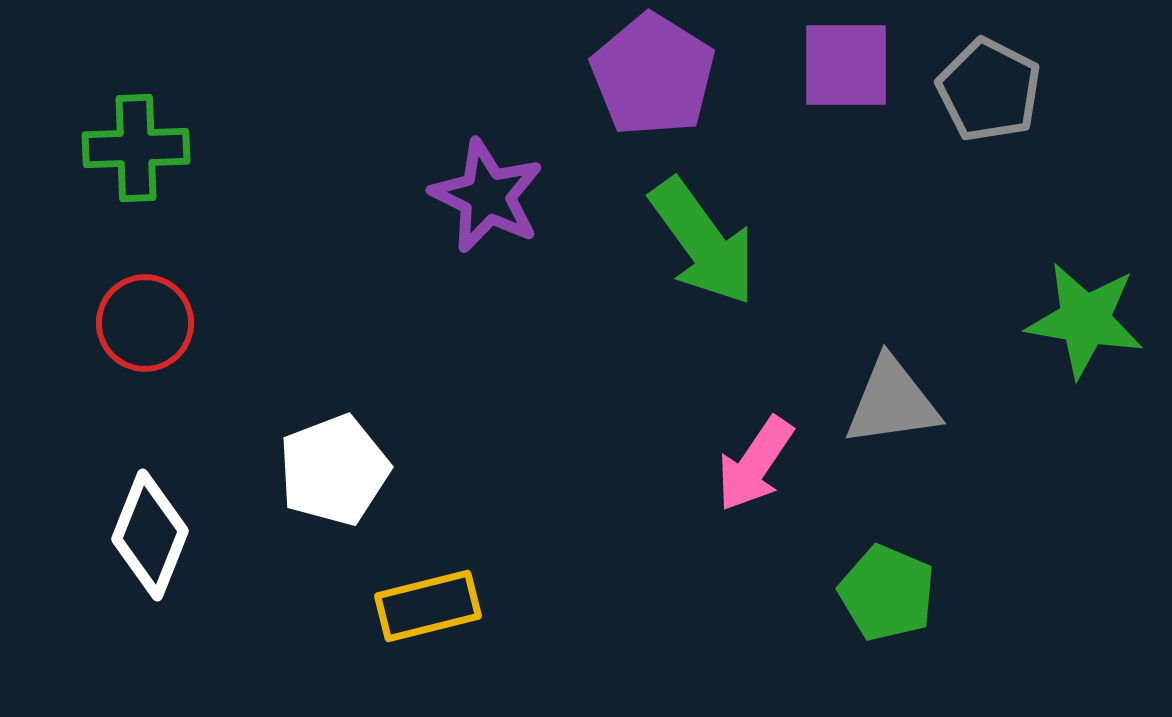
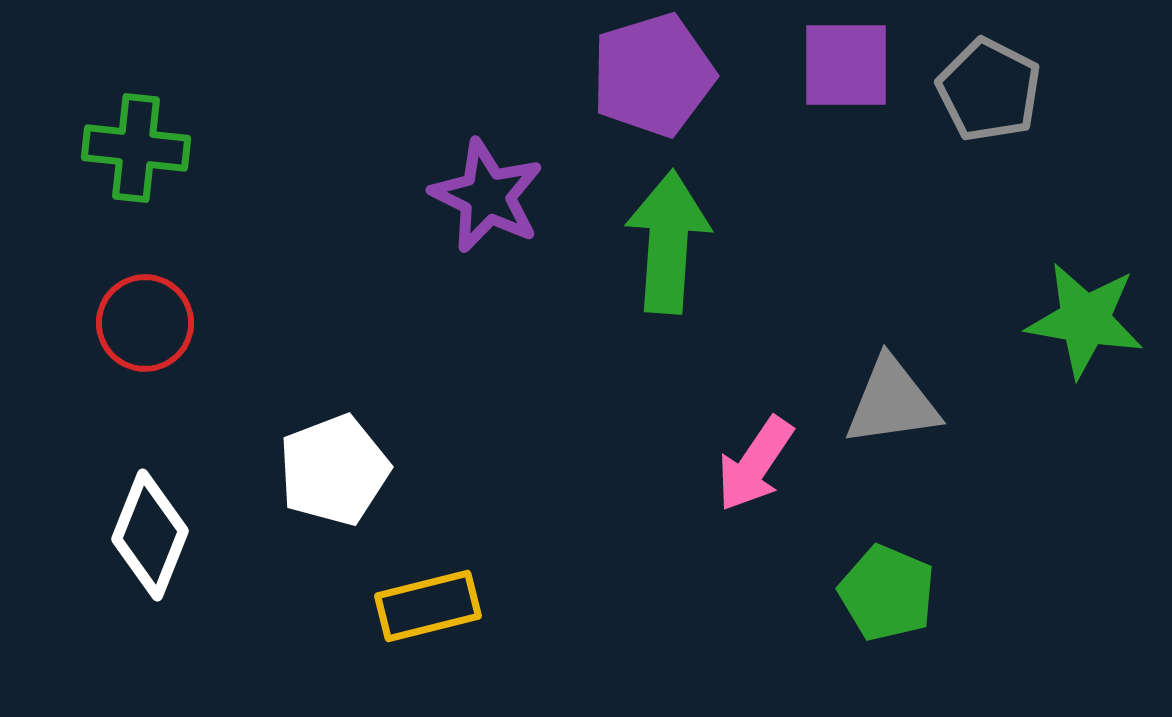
purple pentagon: rotated 23 degrees clockwise
green cross: rotated 8 degrees clockwise
green arrow: moved 35 px left; rotated 140 degrees counterclockwise
